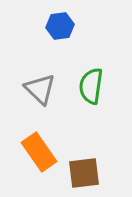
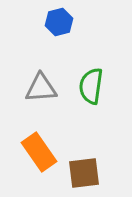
blue hexagon: moved 1 px left, 4 px up; rotated 8 degrees counterclockwise
gray triangle: moved 1 px right, 1 px up; rotated 48 degrees counterclockwise
